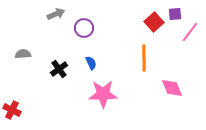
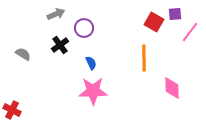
red square: rotated 18 degrees counterclockwise
gray semicircle: rotated 35 degrees clockwise
black cross: moved 1 px right, 24 px up
pink diamond: rotated 20 degrees clockwise
pink star: moved 10 px left, 3 px up
